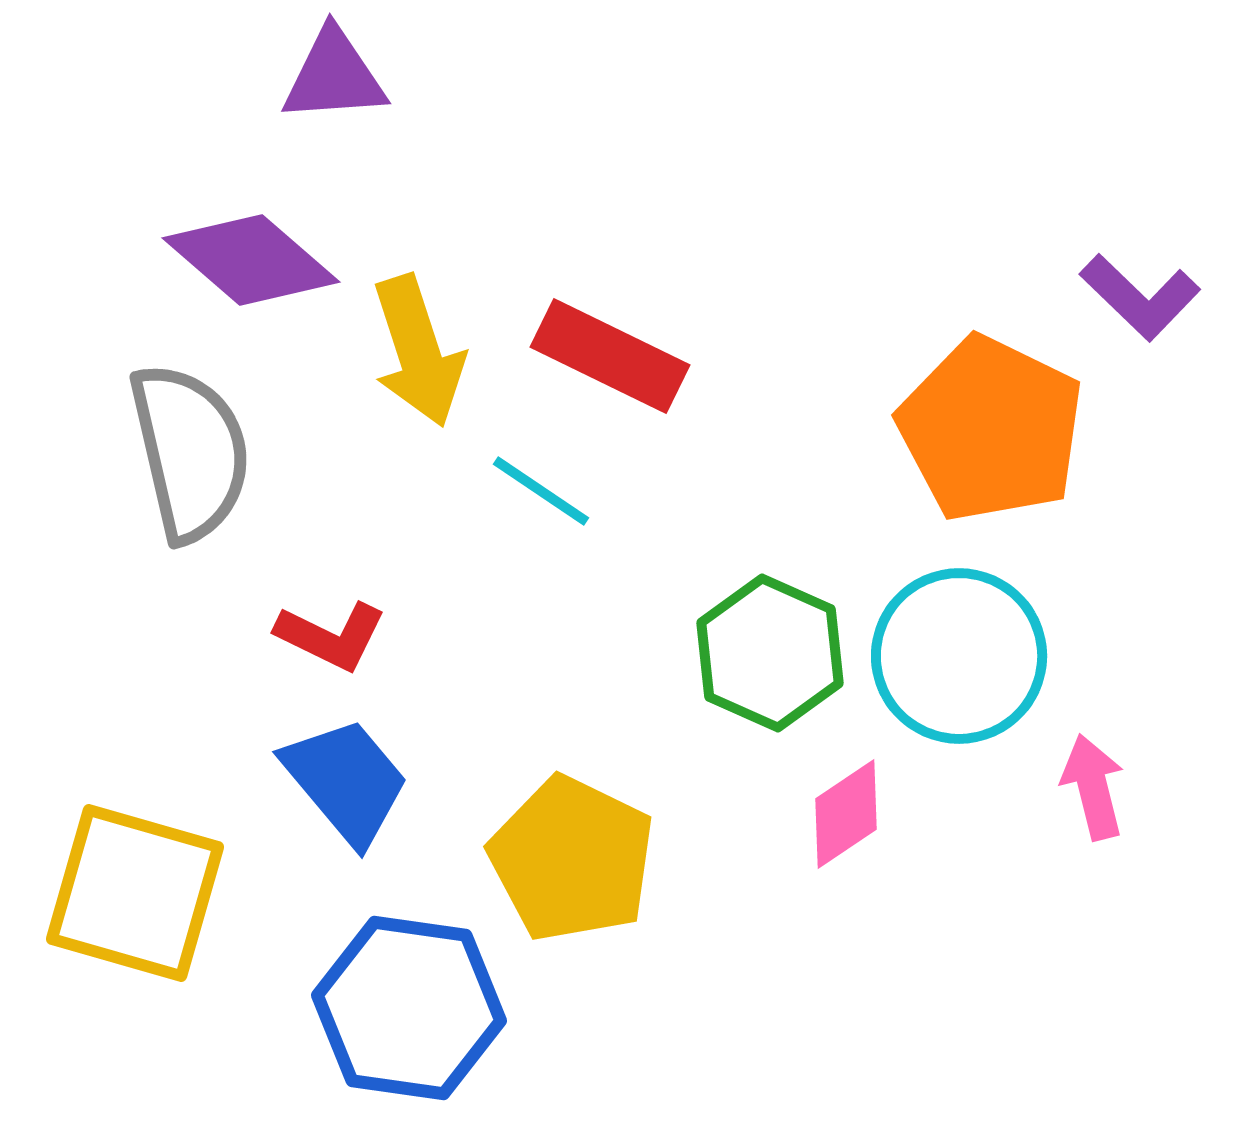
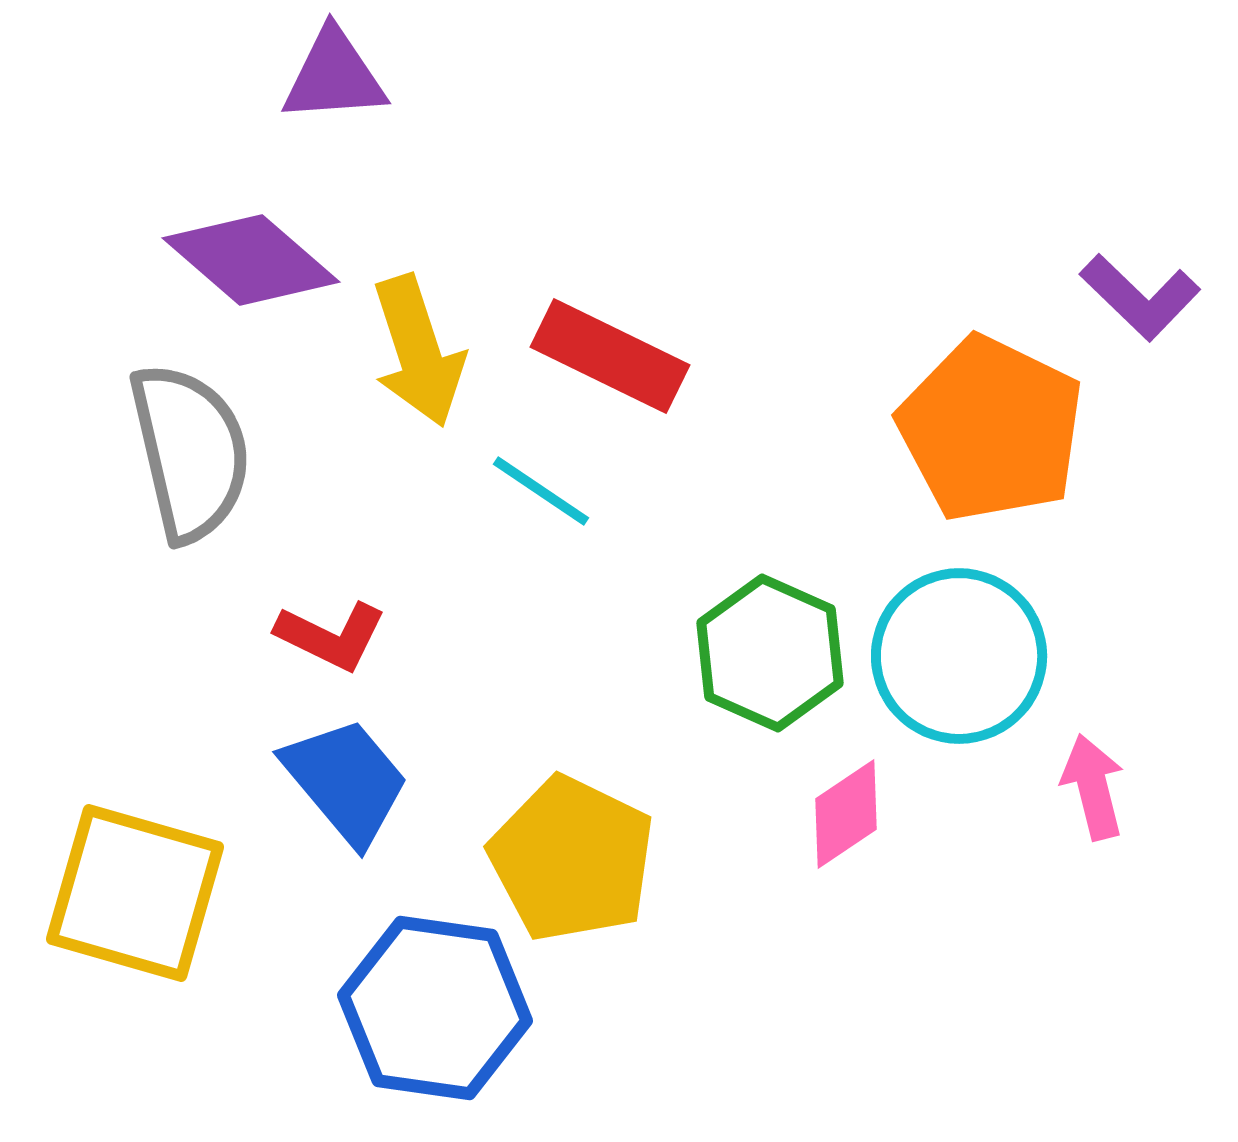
blue hexagon: moved 26 px right
